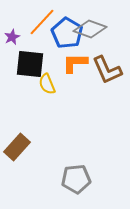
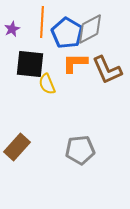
orange line: rotated 40 degrees counterclockwise
gray diamond: rotated 48 degrees counterclockwise
purple star: moved 8 px up
gray pentagon: moved 4 px right, 29 px up
